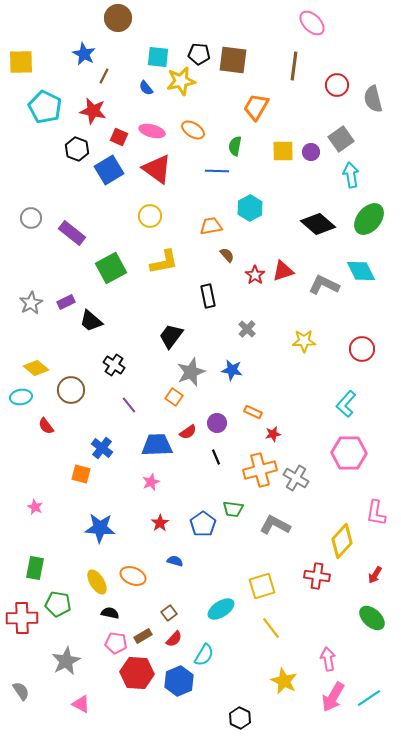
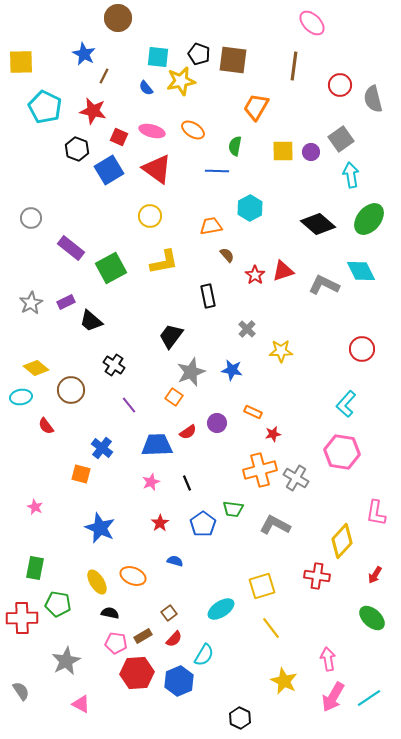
black pentagon at (199, 54): rotated 15 degrees clockwise
red circle at (337, 85): moved 3 px right
purple rectangle at (72, 233): moved 1 px left, 15 px down
yellow star at (304, 341): moved 23 px left, 10 px down
pink hexagon at (349, 453): moved 7 px left, 1 px up; rotated 8 degrees clockwise
black line at (216, 457): moved 29 px left, 26 px down
blue star at (100, 528): rotated 20 degrees clockwise
red hexagon at (137, 673): rotated 8 degrees counterclockwise
